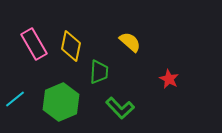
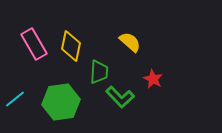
red star: moved 16 px left
green hexagon: rotated 15 degrees clockwise
green L-shape: moved 11 px up
